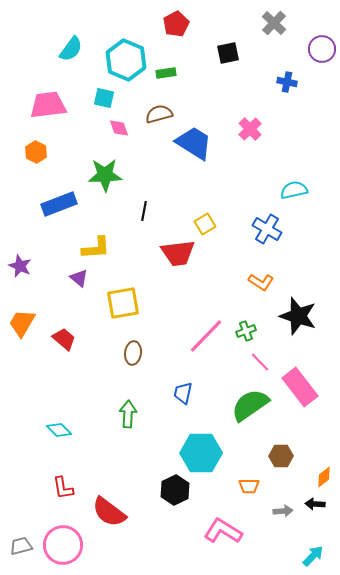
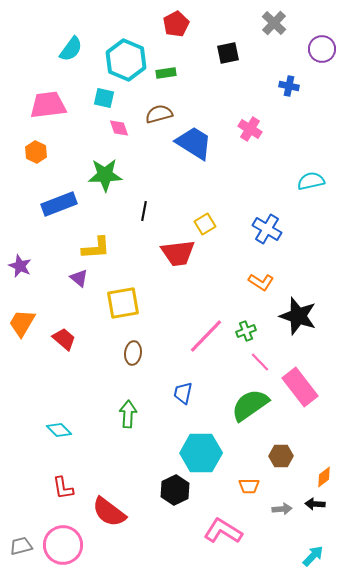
blue cross at (287, 82): moved 2 px right, 4 px down
pink cross at (250, 129): rotated 15 degrees counterclockwise
cyan semicircle at (294, 190): moved 17 px right, 9 px up
gray arrow at (283, 511): moved 1 px left, 2 px up
